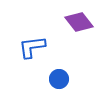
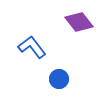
blue L-shape: rotated 60 degrees clockwise
